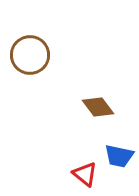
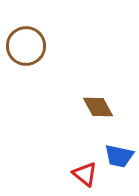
brown circle: moved 4 px left, 9 px up
brown diamond: rotated 8 degrees clockwise
